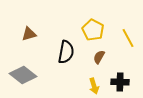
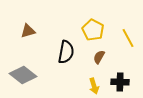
brown triangle: moved 1 px left, 3 px up
